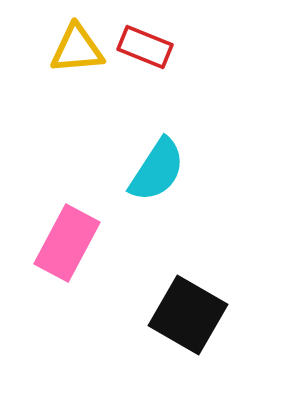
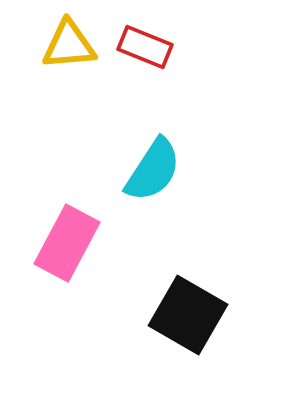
yellow triangle: moved 8 px left, 4 px up
cyan semicircle: moved 4 px left
